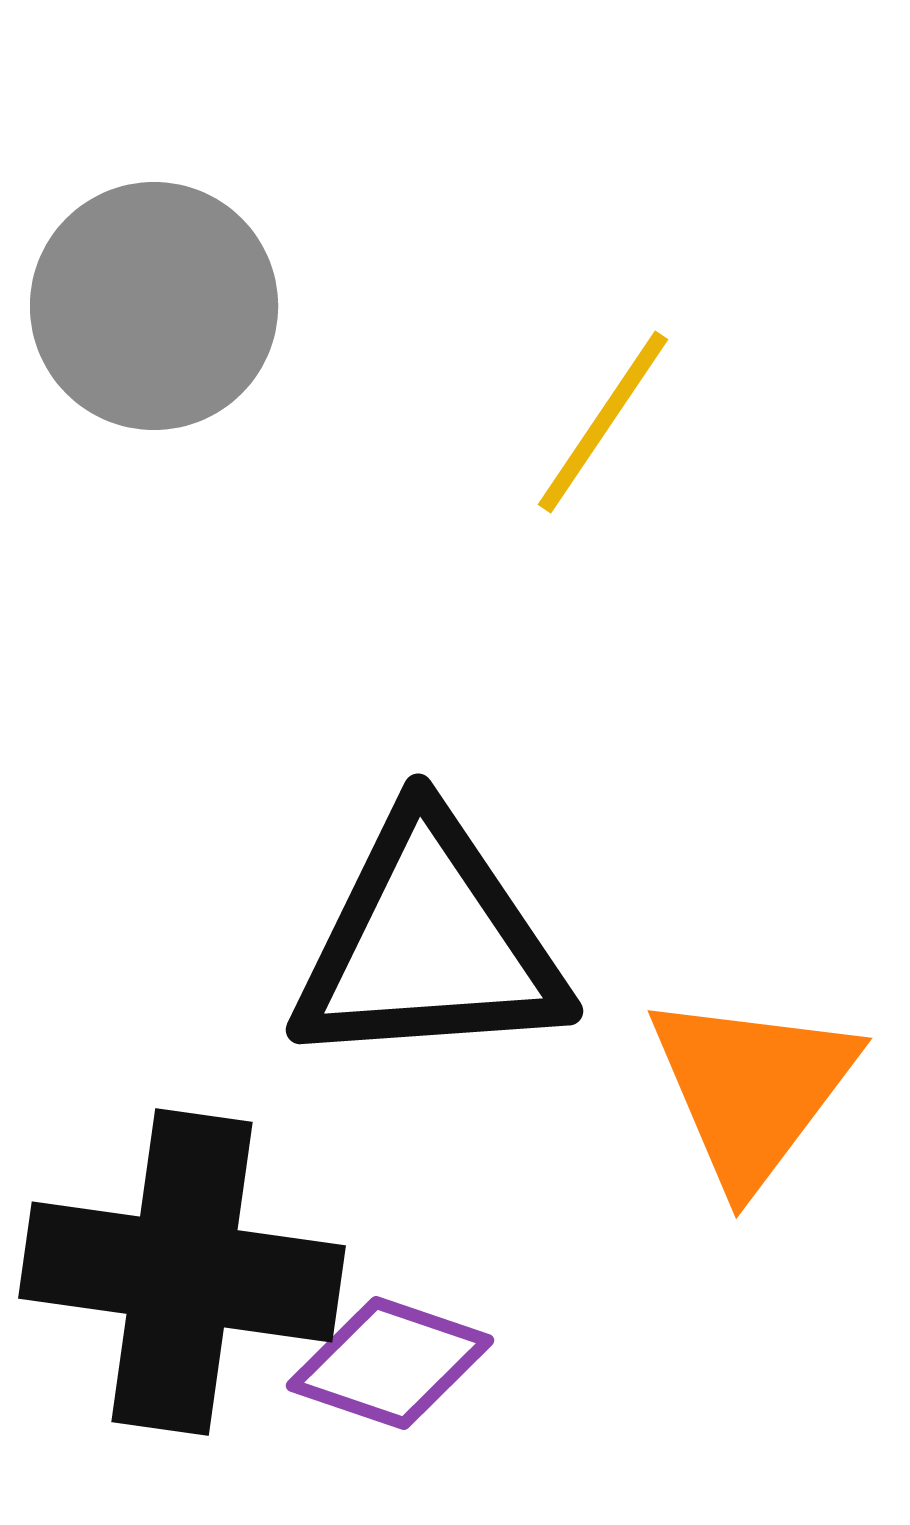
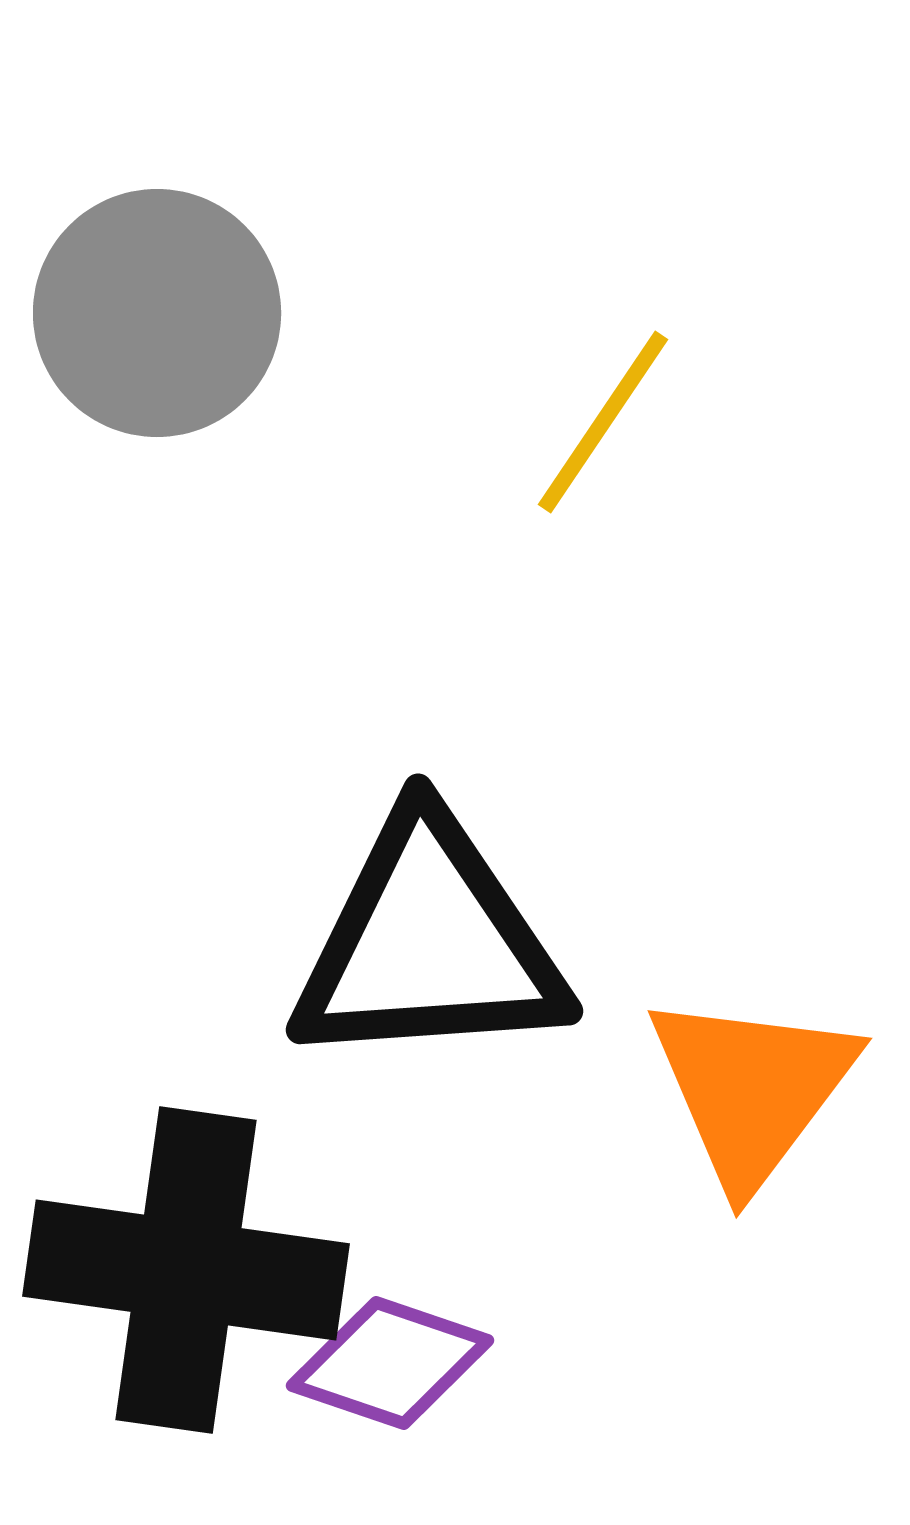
gray circle: moved 3 px right, 7 px down
black cross: moved 4 px right, 2 px up
